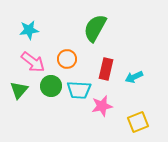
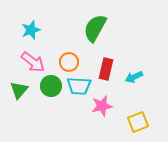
cyan star: moved 2 px right; rotated 12 degrees counterclockwise
orange circle: moved 2 px right, 3 px down
cyan trapezoid: moved 4 px up
